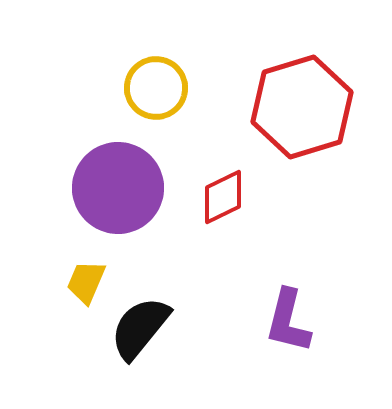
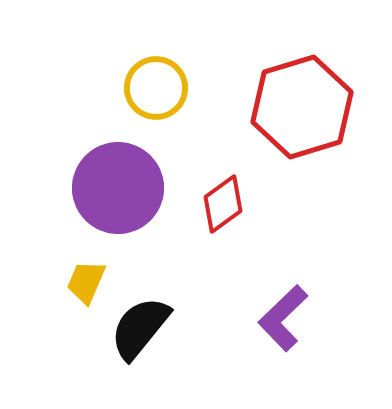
red diamond: moved 7 px down; rotated 10 degrees counterclockwise
purple L-shape: moved 5 px left, 3 px up; rotated 32 degrees clockwise
